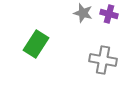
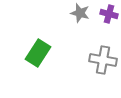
gray star: moved 3 px left
green rectangle: moved 2 px right, 9 px down
